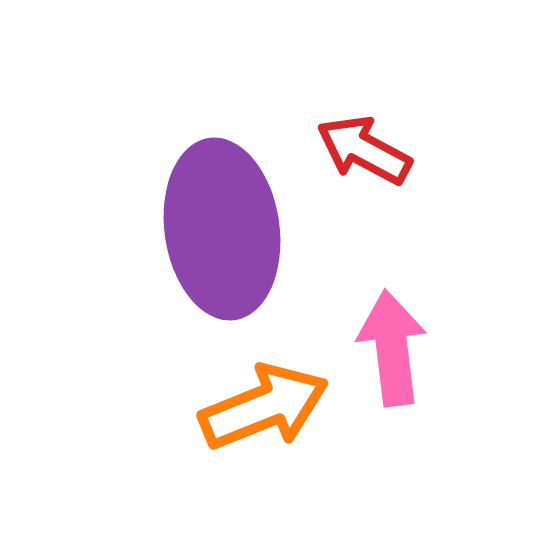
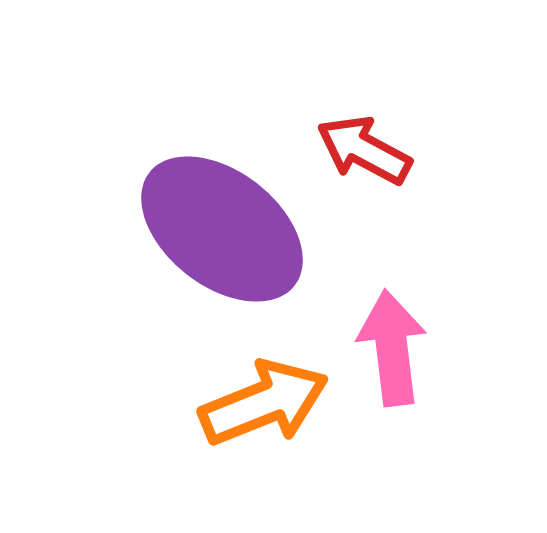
purple ellipse: rotated 44 degrees counterclockwise
orange arrow: moved 4 px up
